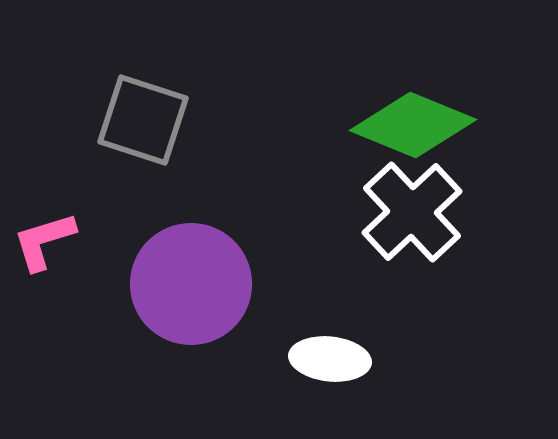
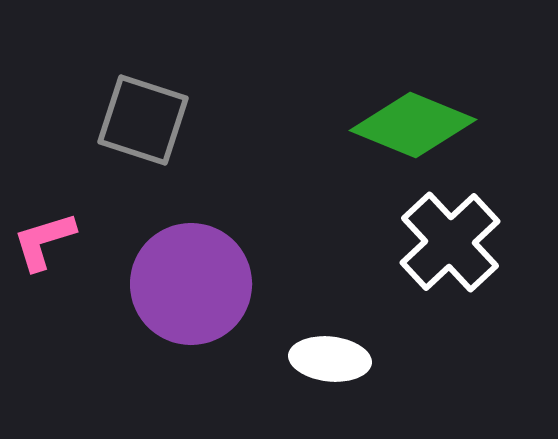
white cross: moved 38 px right, 30 px down
